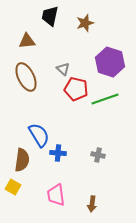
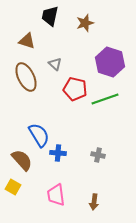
brown triangle: rotated 24 degrees clockwise
gray triangle: moved 8 px left, 5 px up
red pentagon: moved 1 px left
brown semicircle: rotated 50 degrees counterclockwise
brown arrow: moved 2 px right, 2 px up
